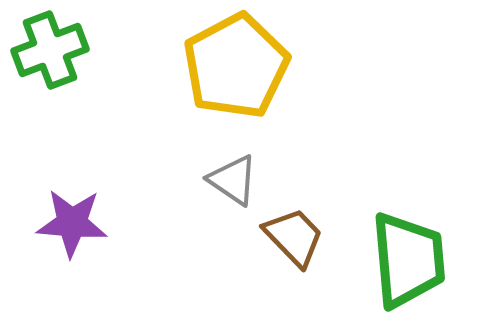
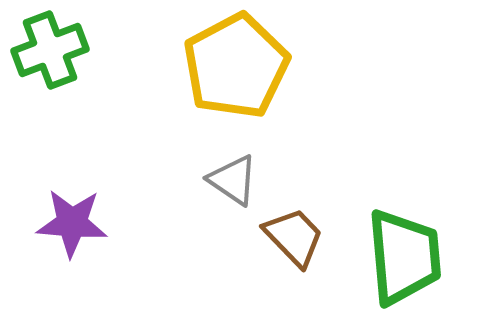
green trapezoid: moved 4 px left, 3 px up
